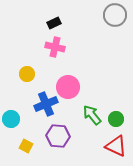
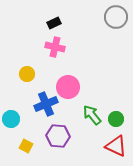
gray circle: moved 1 px right, 2 px down
